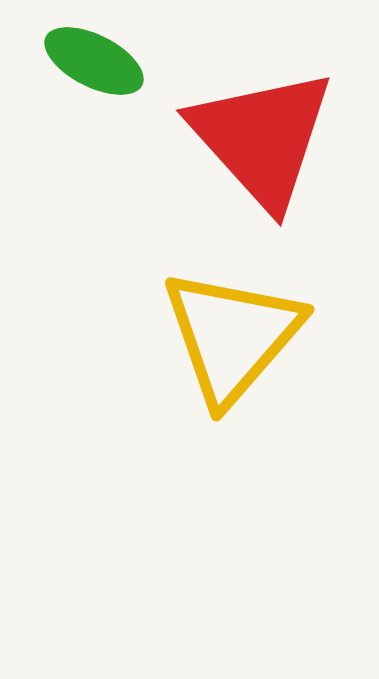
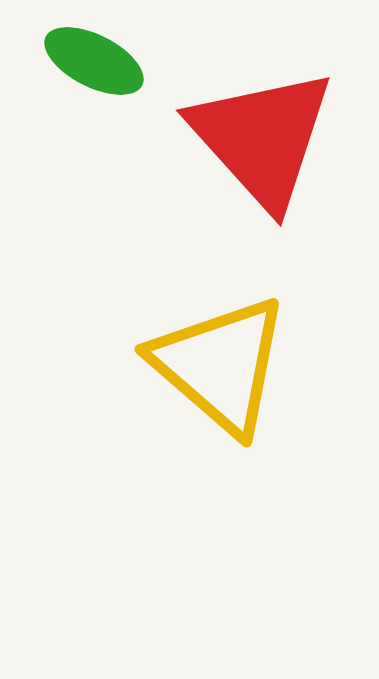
yellow triangle: moved 12 px left, 29 px down; rotated 30 degrees counterclockwise
